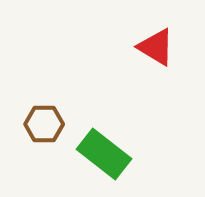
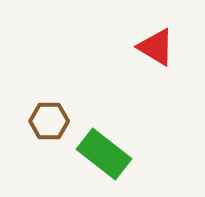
brown hexagon: moved 5 px right, 3 px up
